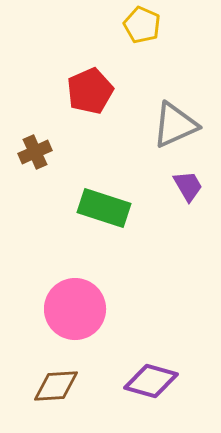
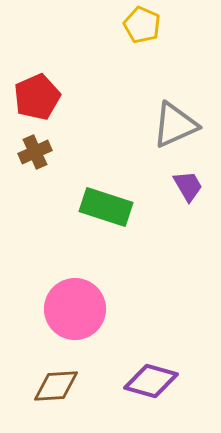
red pentagon: moved 53 px left, 6 px down
green rectangle: moved 2 px right, 1 px up
